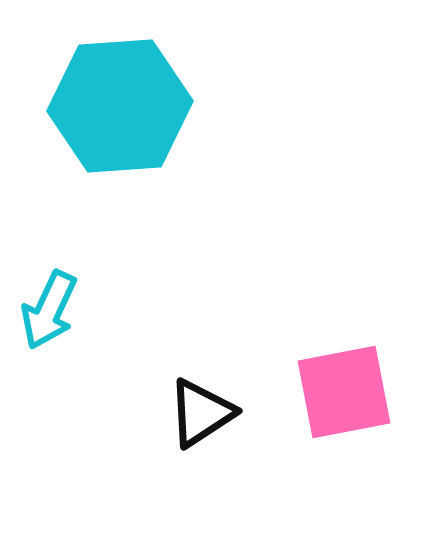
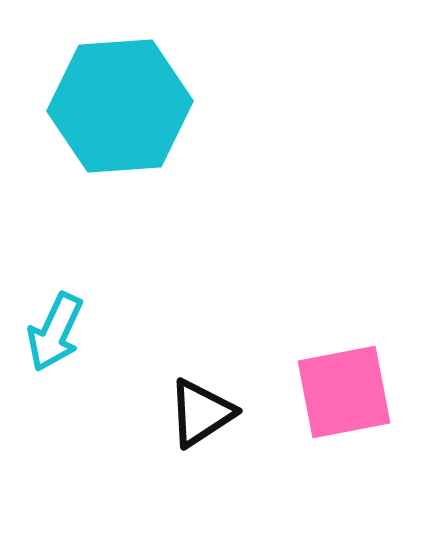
cyan arrow: moved 6 px right, 22 px down
